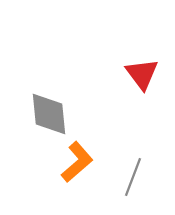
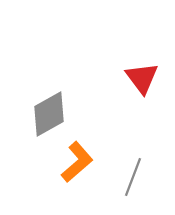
red triangle: moved 4 px down
gray diamond: rotated 66 degrees clockwise
